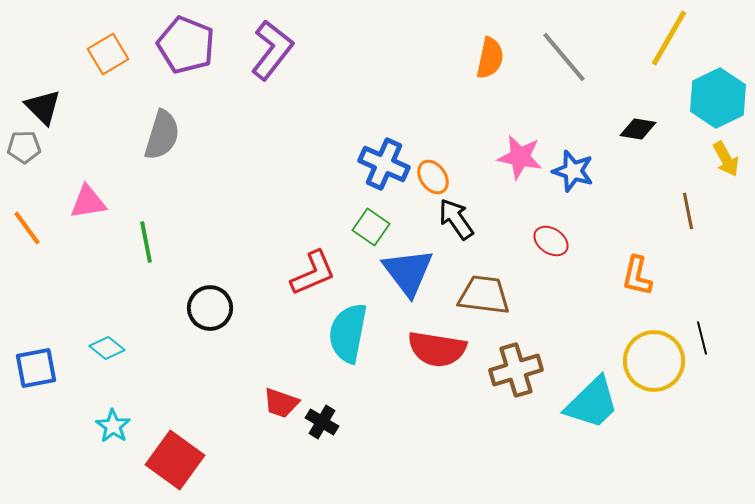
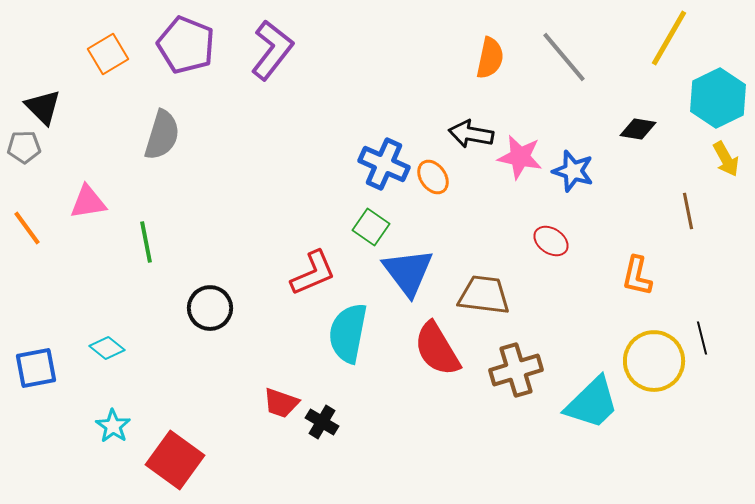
black arrow: moved 15 px right, 85 px up; rotated 45 degrees counterclockwise
red semicircle: rotated 50 degrees clockwise
